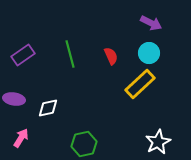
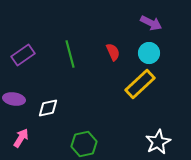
red semicircle: moved 2 px right, 4 px up
